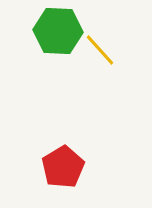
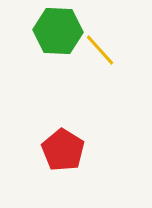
red pentagon: moved 17 px up; rotated 9 degrees counterclockwise
